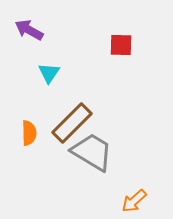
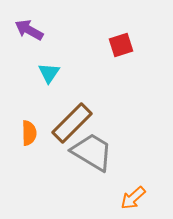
red square: rotated 20 degrees counterclockwise
orange arrow: moved 1 px left, 3 px up
